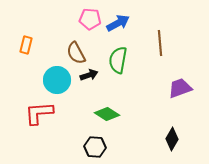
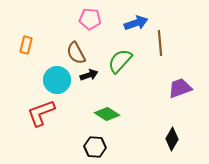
blue arrow: moved 18 px right; rotated 10 degrees clockwise
green semicircle: moved 2 px right, 1 px down; rotated 32 degrees clockwise
red L-shape: moved 2 px right; rotated 16 degrees counterclockwise
